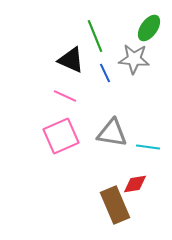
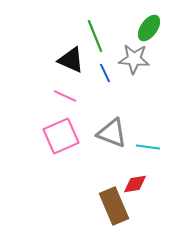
gray triangle: rotated 12 degrees clockwise
brown rectangle: moved 1 px left, 1 px down
